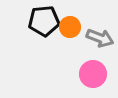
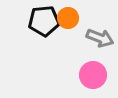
orange circle: moved 2 px left, 9 px up
pink circle: moved 1 px down
